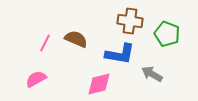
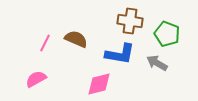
gray arrow: moved 5 px right, 11 px up
